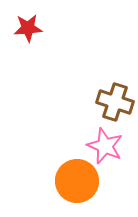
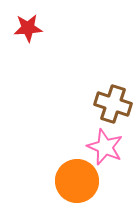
brown cross: moved 2 px left, 2 px down
pink star: moved 1 px down
